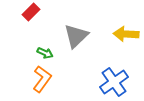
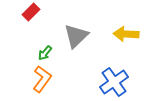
green arrow: rotated 105 degrees clockwise
